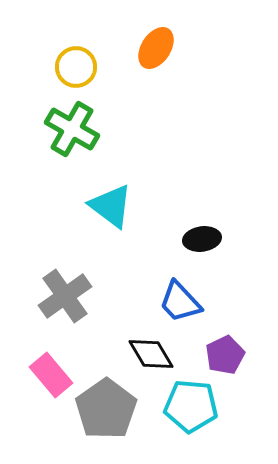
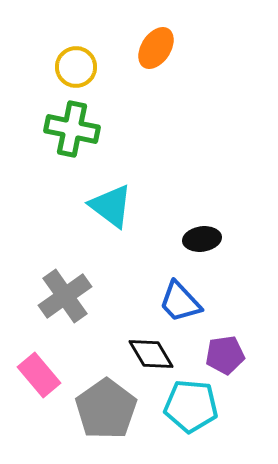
green cross: rotated 18 degrees counterclockwise
purple pentagon: rotated 18 degrees clockwise
pink rectangle: moved 12 px left
